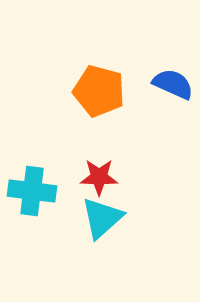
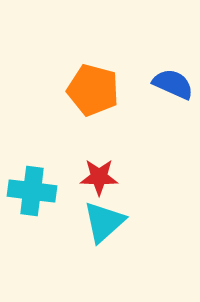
orange pentagon: moved 6 px left, 1 px up
cyan triangle: moved 2 px right, 4 px down
